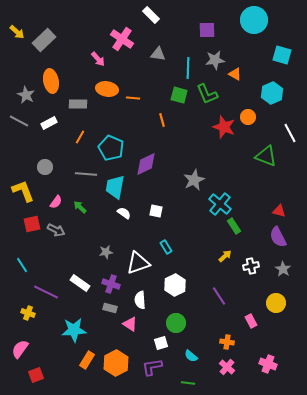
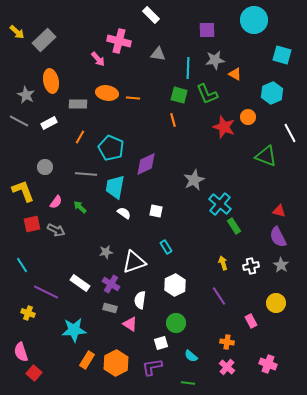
pink cross at (122, 39): moved 3 px left, 2 px down; rotated 20 degrees counterclockwise
orange ellipse at (107, 89): moved 4 px down
orange line at (162, 120): moved 11 px right
yellow arrow at (225, 256): moved 2 px left, 7 px down; rotated 64 degrees counterclockwise
white triangle at (138, 263): moved 4 px left, 1 px up
gray star at (283, 269): moved 2 px left, 4 px up
purple cross at (111, 284): rotated 12 degrees clockwise
white semicircle at (140, 300): rotated 12 degrees clockwise
pink semicircle at (20, 349): moved 1 px right, 3 px down; rotated 54 degrees counterclockwise
red square at (36, 375): moved 2 px left, 2 px up; rotated 28 degrees counterclockwise
